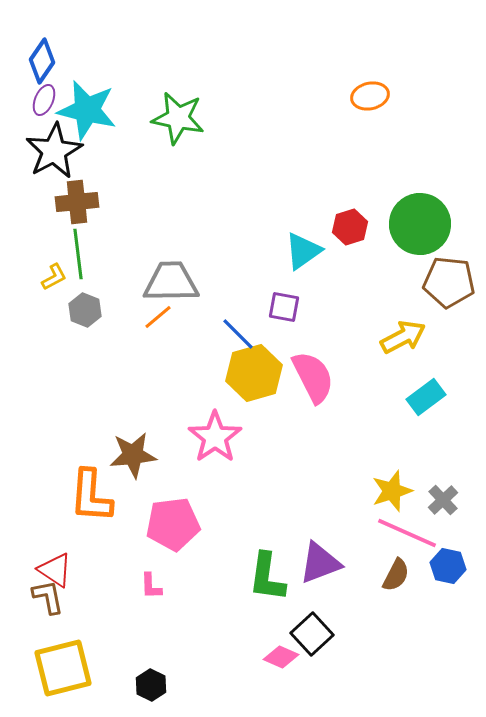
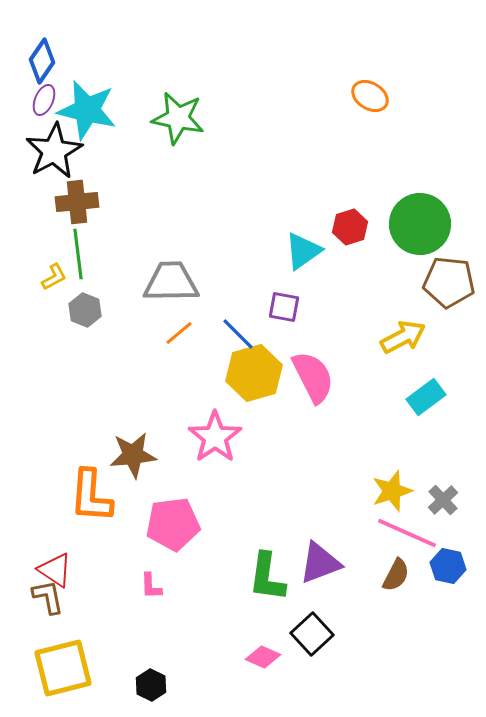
orange ellipse: rotated 45 degrees clockwise
orange line: moved 21 px right, 16 px down
pink diamond: moved 18 px left
